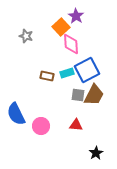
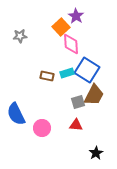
gray star: moved 6 px left; rotated 24 degrees counterclockwise
blue square: rotated 30 degrees counterclockwise
gray square: moved 7 px down; rotated 24 degrees counterclockwise
pink circle: moved 1 px right, 2 px down
